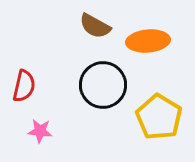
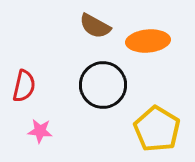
yellow pentagon: moved 2 px left, 12 px down
